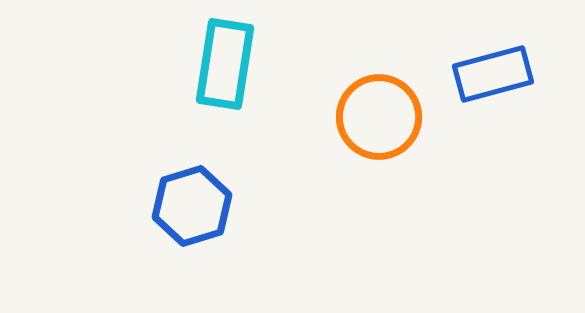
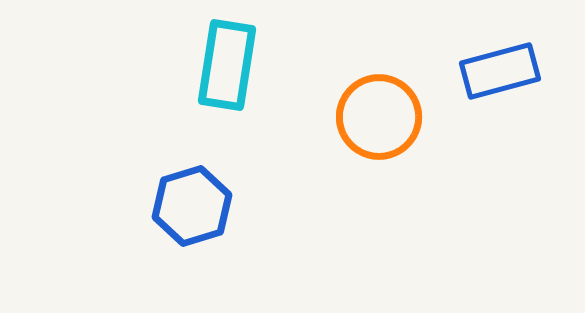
cyan rectangle: moved 2 px right, 1 px down
blue rectangle: moved 7 px right, 3 px up
